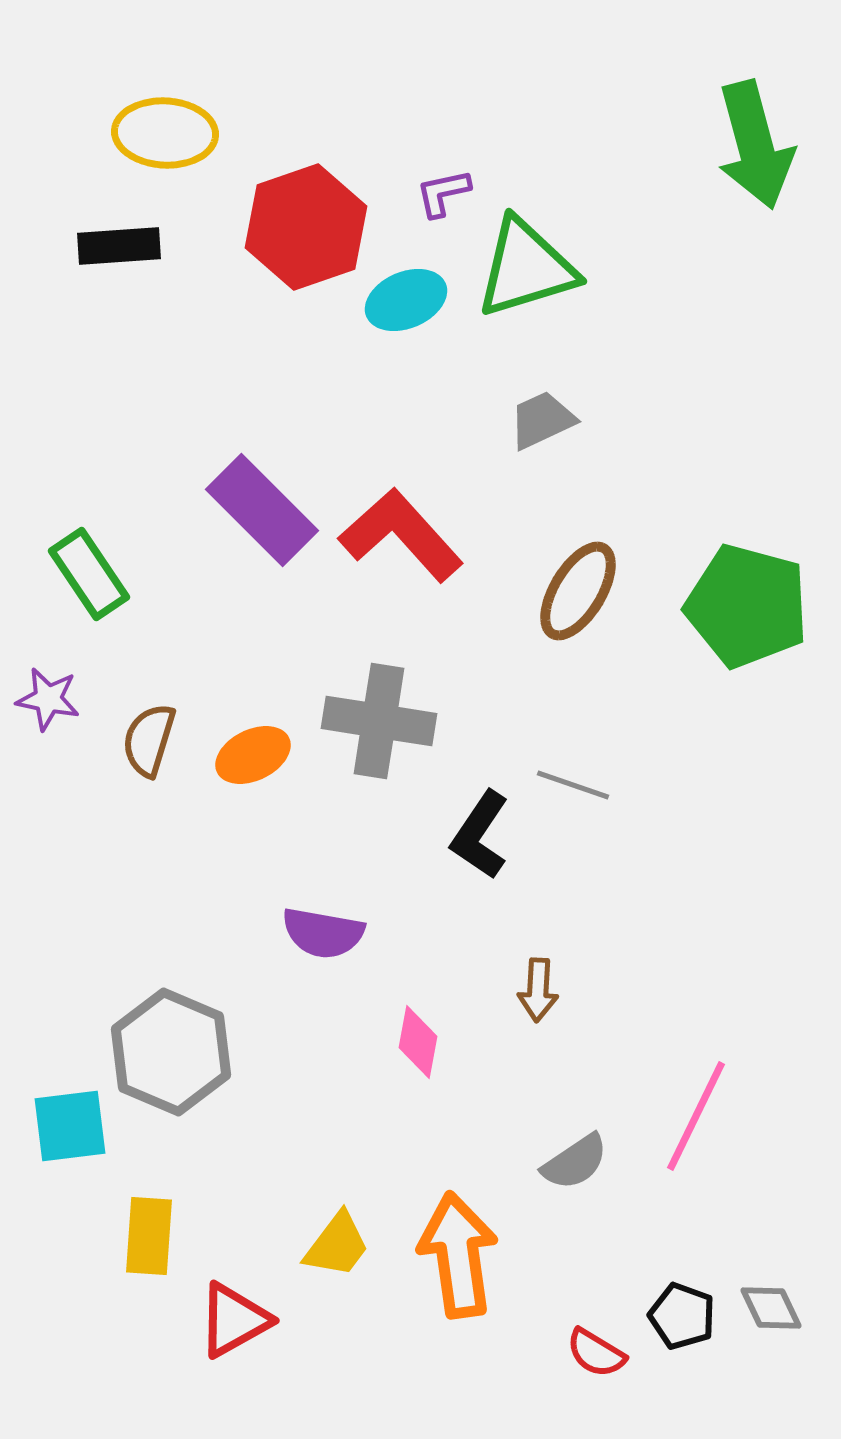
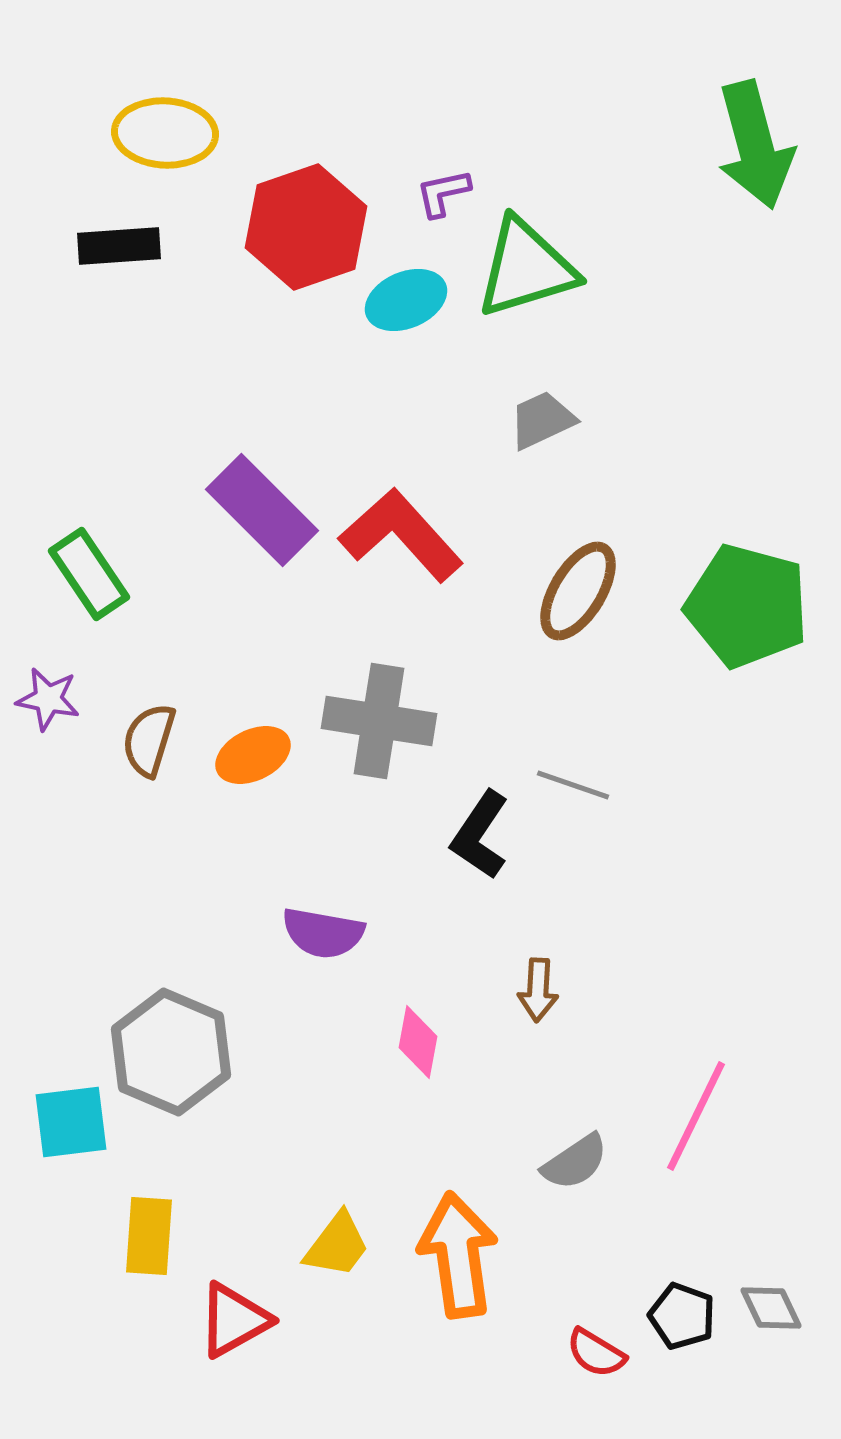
cyan square: moved 1 px right, 4 px up
